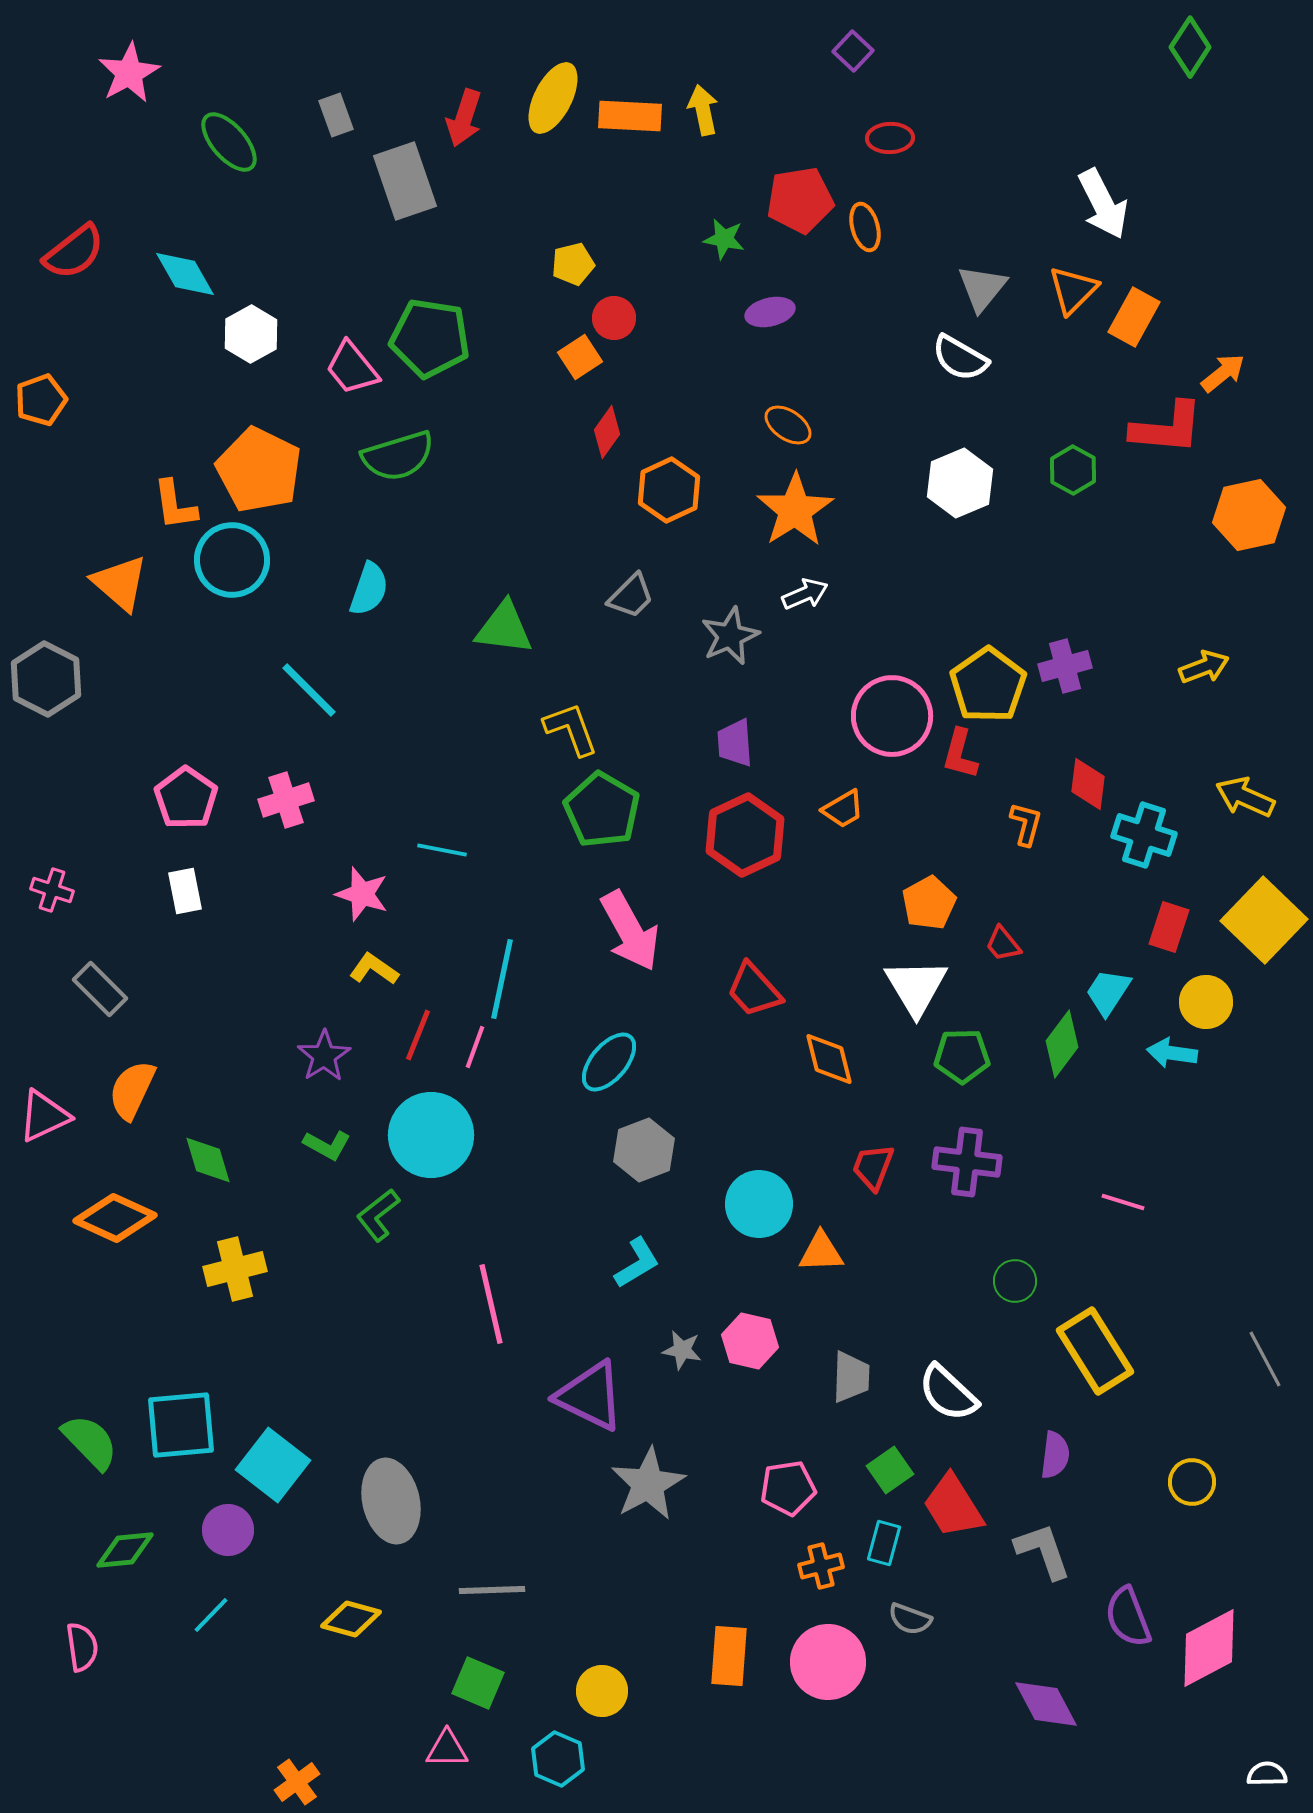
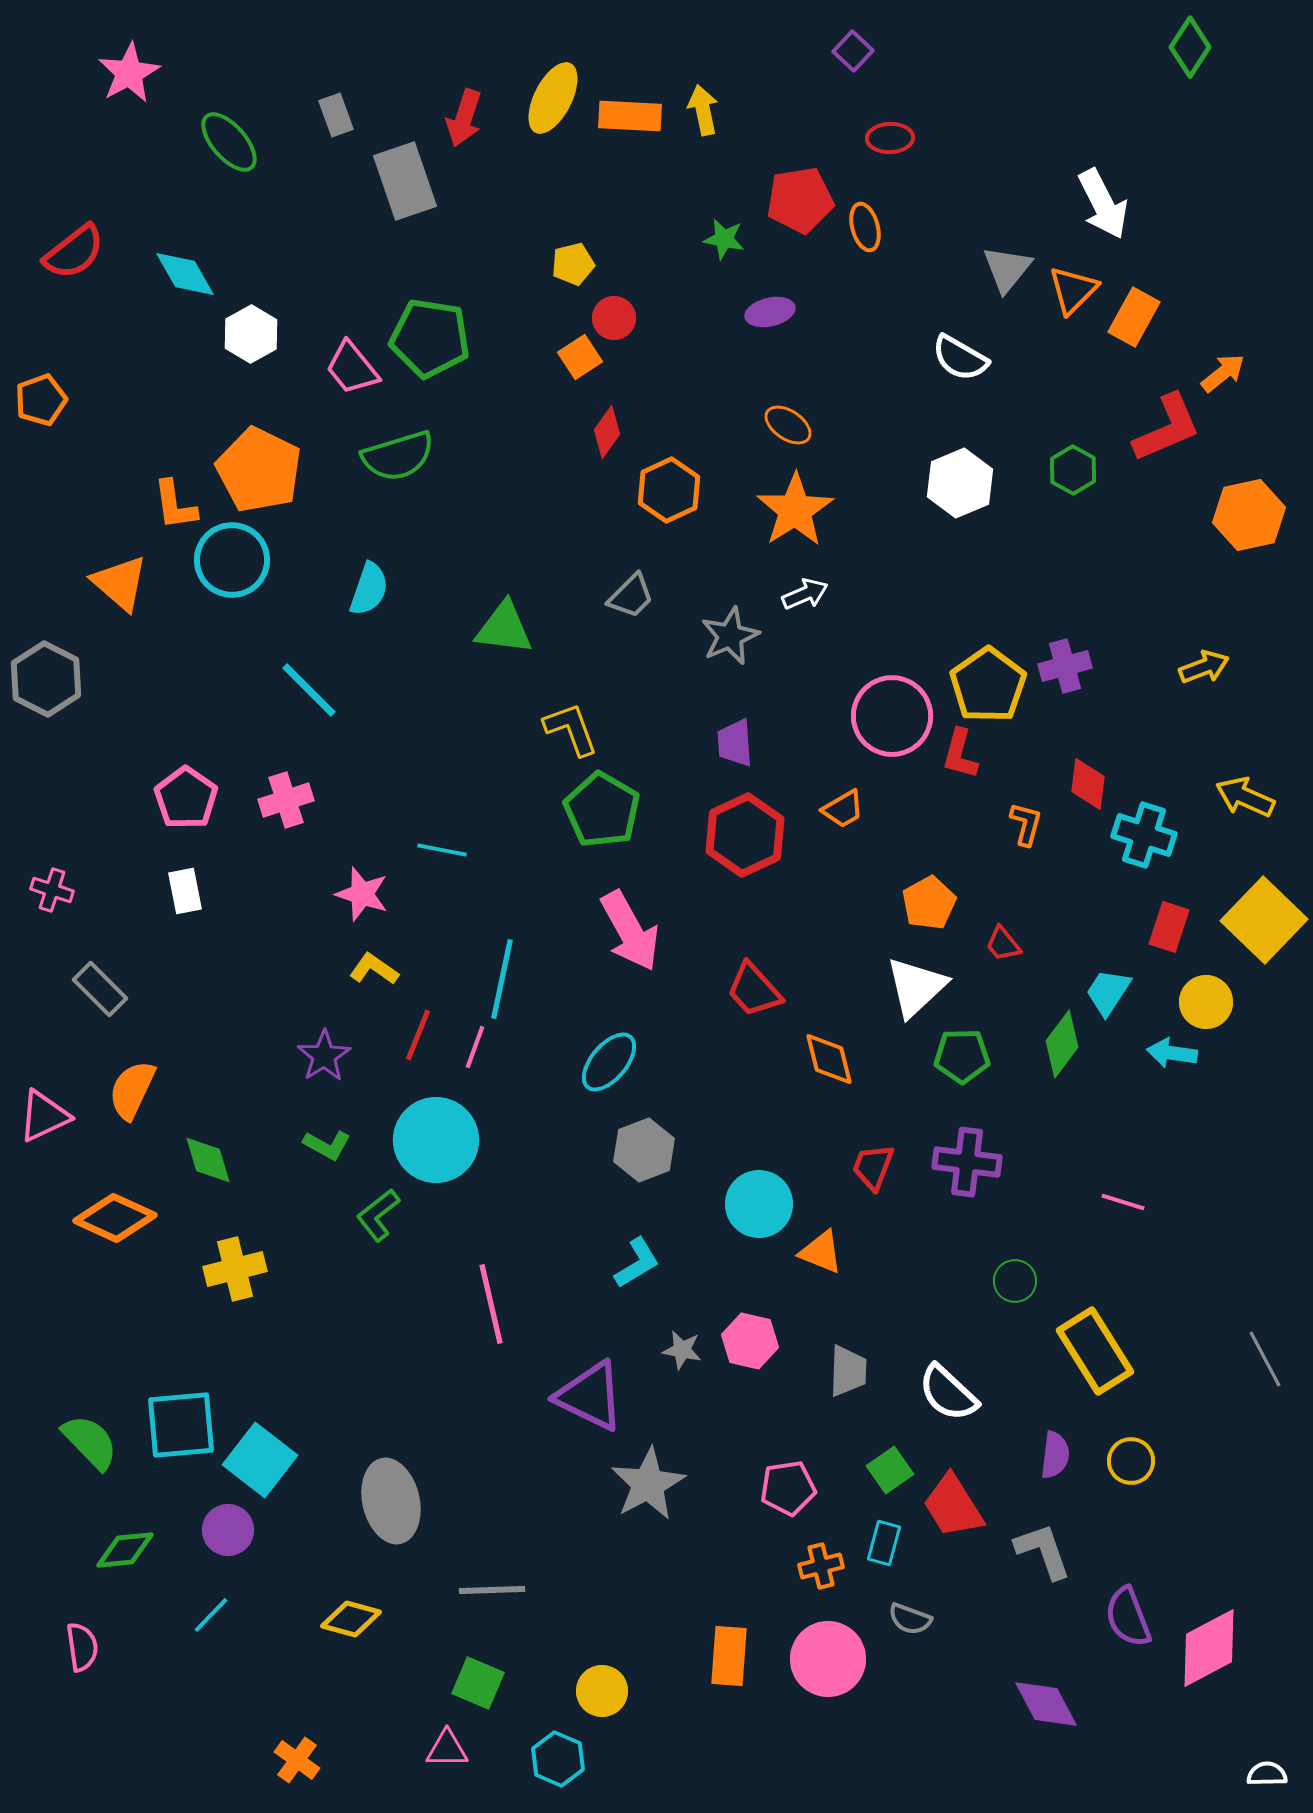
gray triangle at (982, 288): moved 25 px right, 19 px up
red L-shape at (1167, 428): rotated 28 degrees counterclockwise
white triangle at (916, 987): rotated 18 degrees clockwise
cyan circle at (431, 1135): moved 5 px right, 5 px down
orange triangle at (821, 1252): rotated 24 degrees clockwise
gray trapezoid at (851, 1377): moved 3 px left, 6 px up
cyan square at (273, 1465): moved 13 px left, 5 px up
yellow circle at (1192, 1482): moved 61 px left, 21 px up
pink circle at (828, 1662): moved 3 px up
orange cross at (297, 1782): moved 22 px up; rotated 18 degrees counterclockwise
